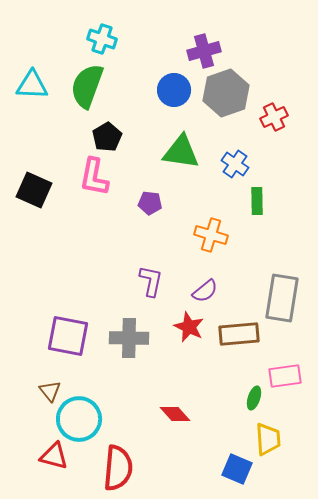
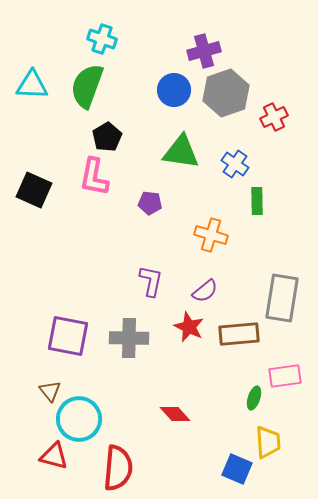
yellow trapezoid: moved 3 px down
